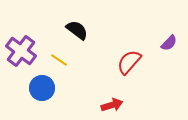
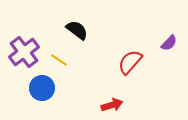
purple cross: moved 3 px right, 1 px down; rotated 16 degrees clockwise
red semicircle: moved 1 px right
